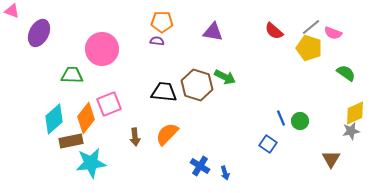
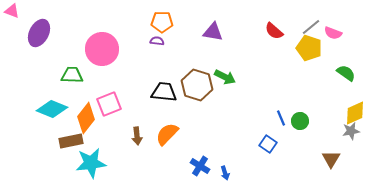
cyan diamond: moved 2 px left, 10 px up; rotated 64 degrees clockwise
brown arrow: moved 2 px right, 1 px up
